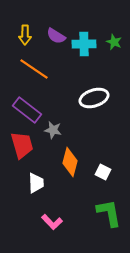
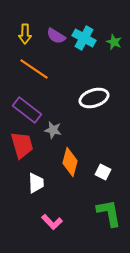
yellow arrow: moved 1 px up
cyan cross: moved 6 px up; rotated 30 degrees clockwise
